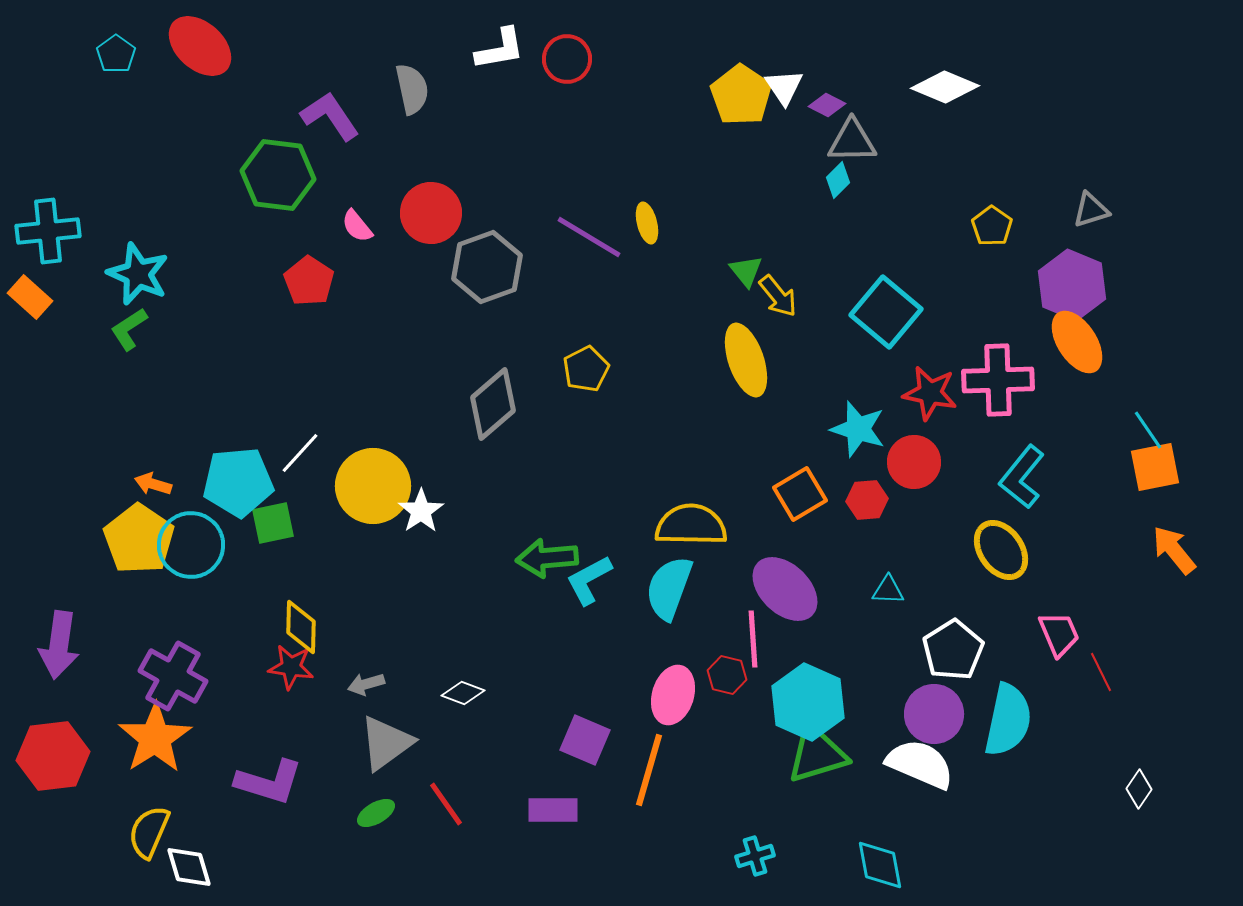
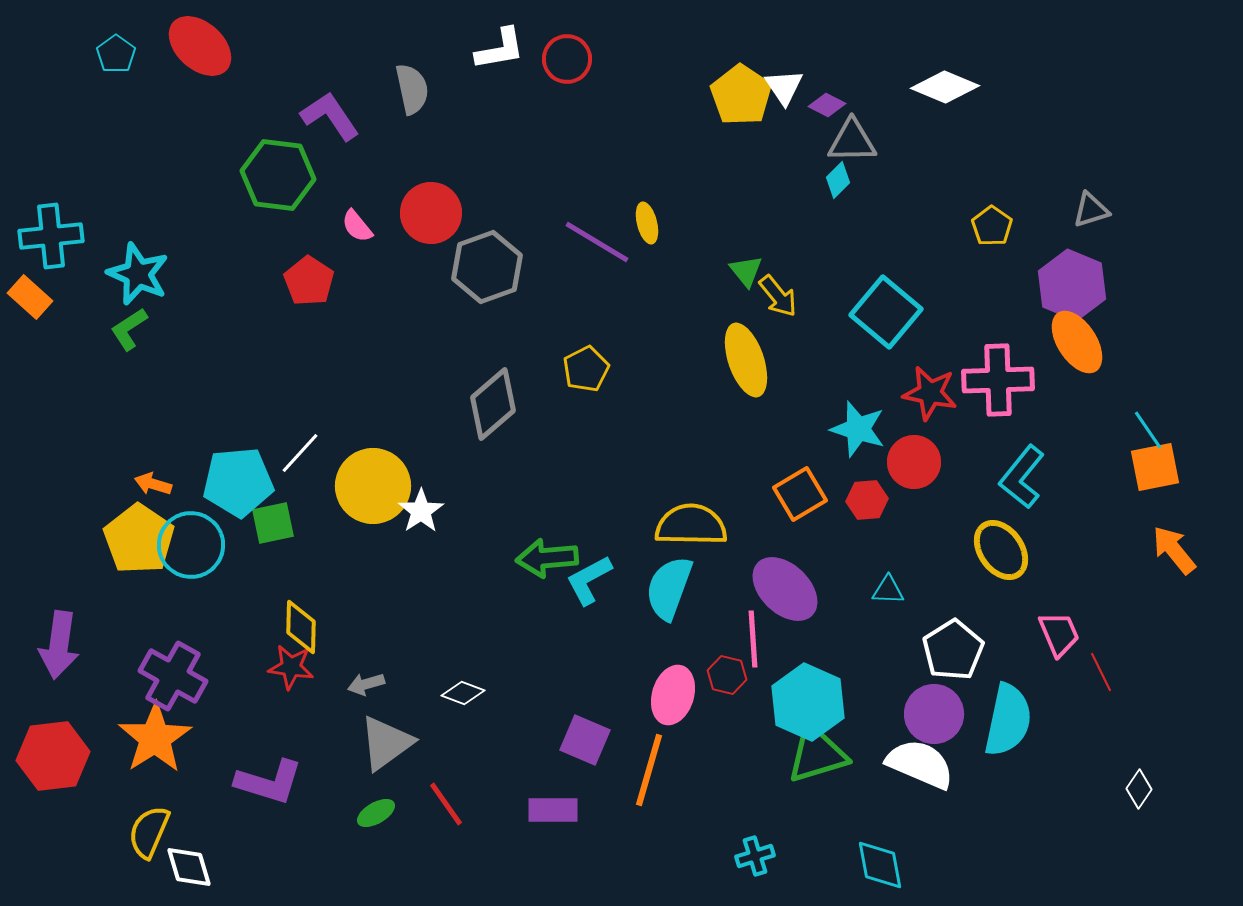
cyan cross at (48, 231): moved 3 px right, 5 px down
purple line at (589, 237): moved 8 px right, 5 px down
